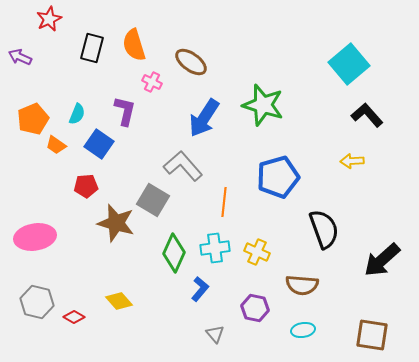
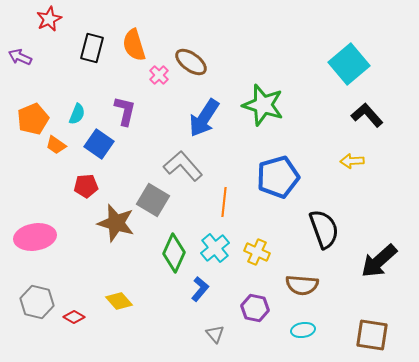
pink cross: moved 7 px right, 7 px up; rotated 18 degrees clockwise
cyan cross: rotated 32 degrees counterclockwise
black arrow: moved 3 px left, 1 px down
